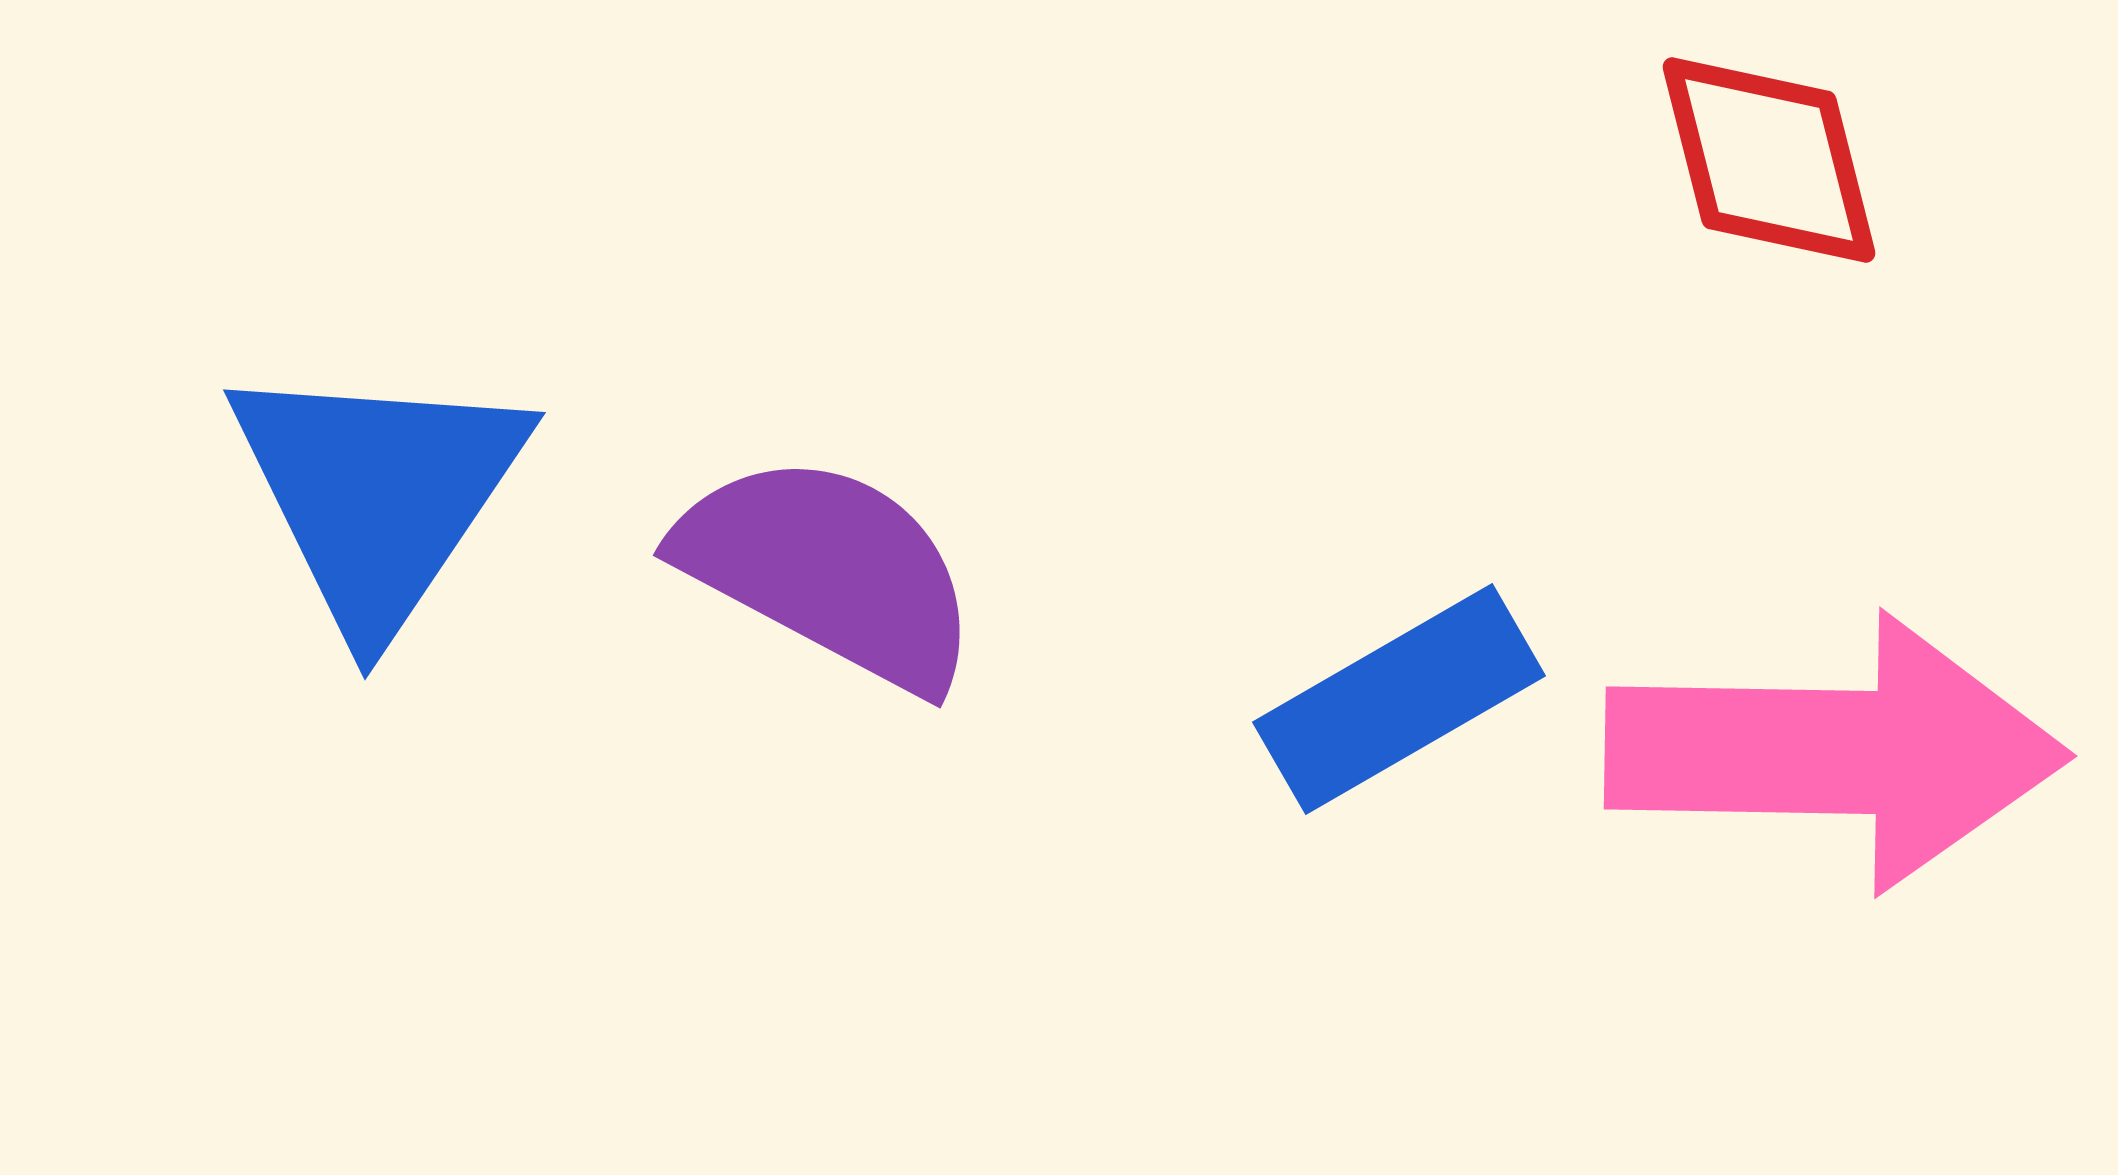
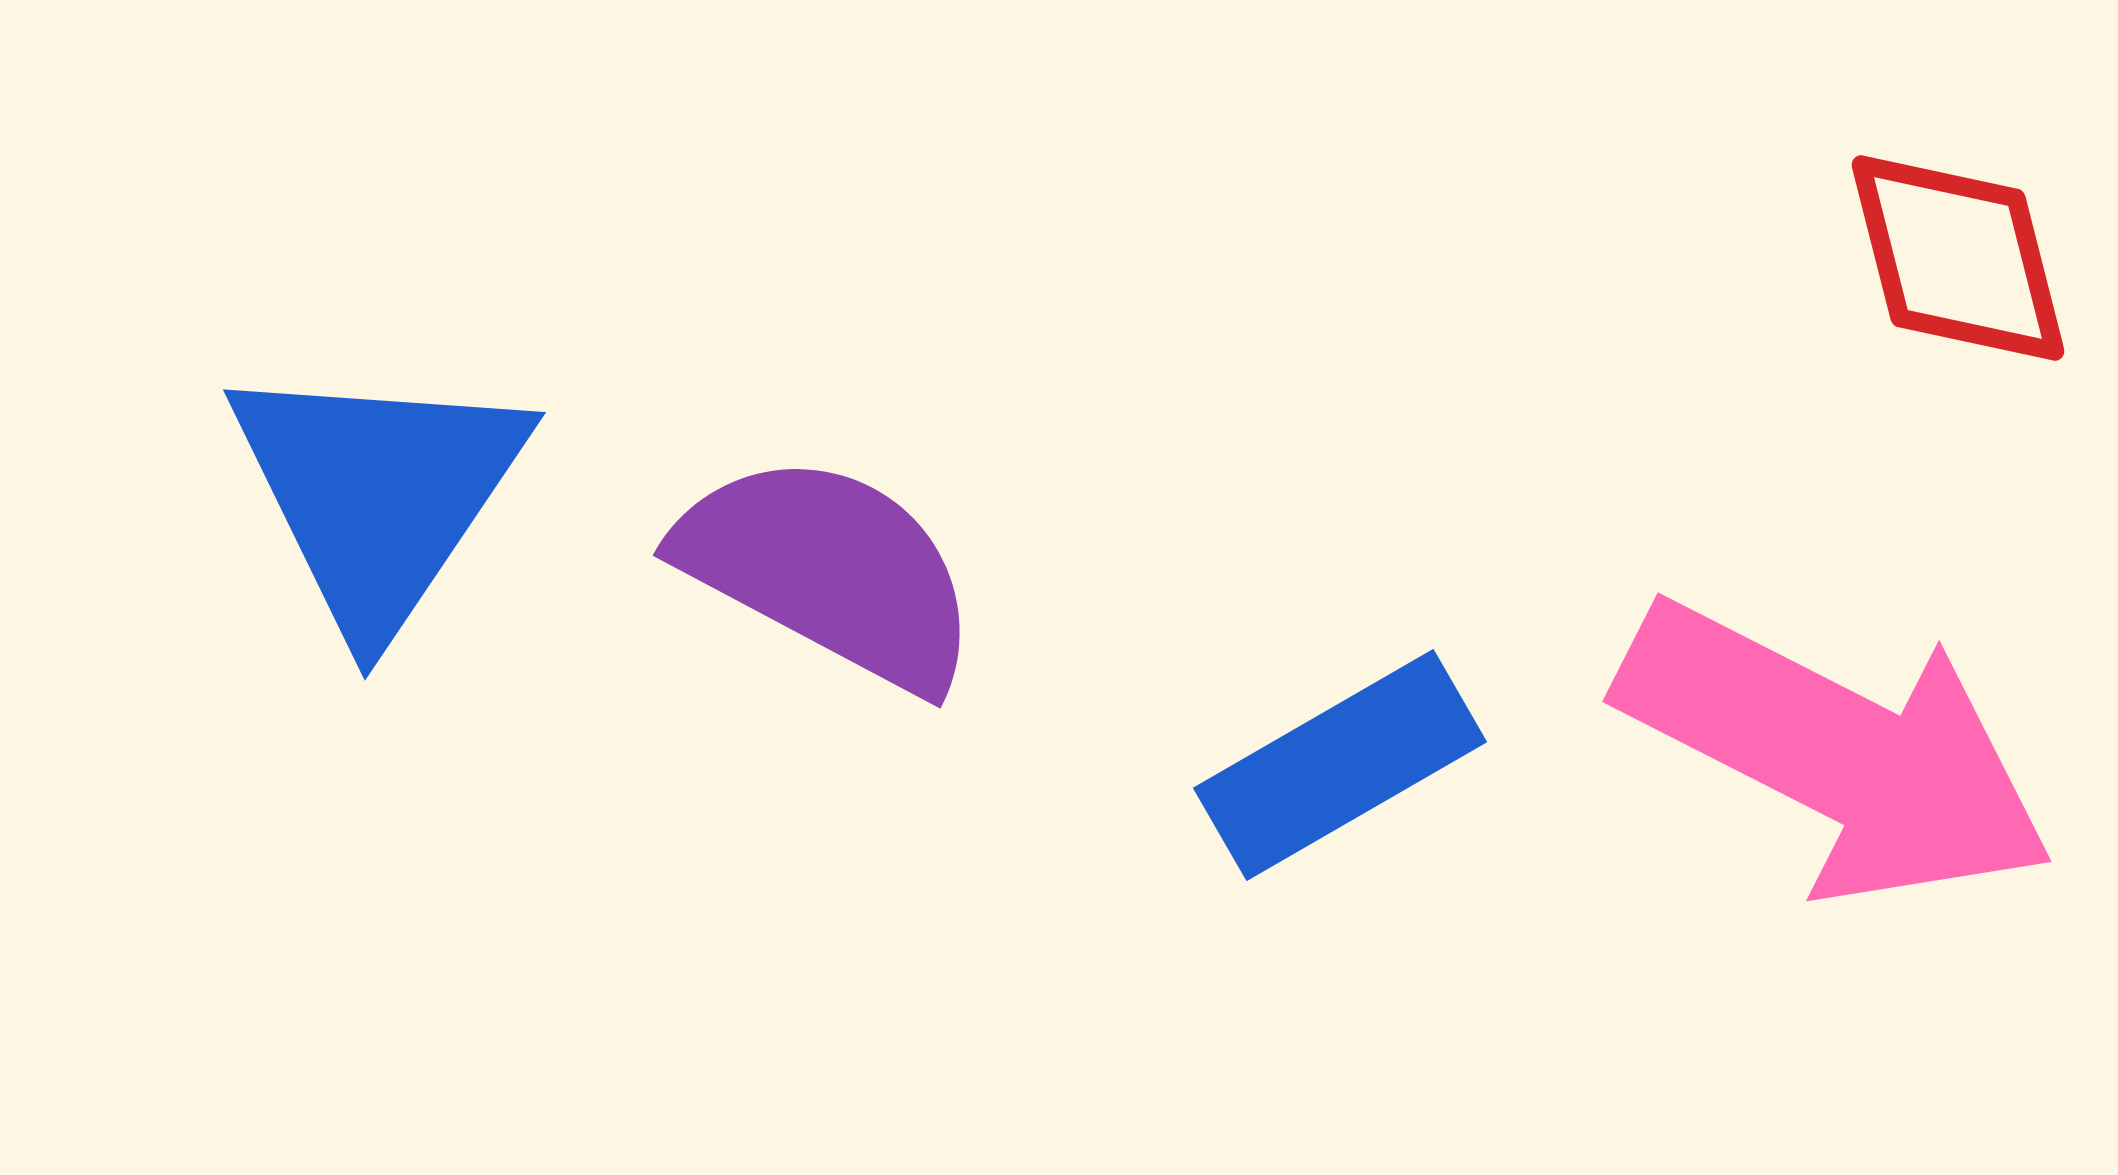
red diamond: moved 189 px right, 98 px down
blue rectangle: moved 59 px left, 66 px down
pink arrow: rotated 26 degrees clockwise
